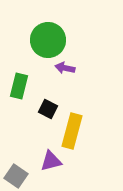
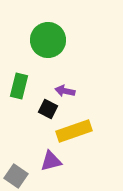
purple arrow: moved 23 px down
yellow rectangle: moved 2 px right; rotated 56 degrees clockwise
